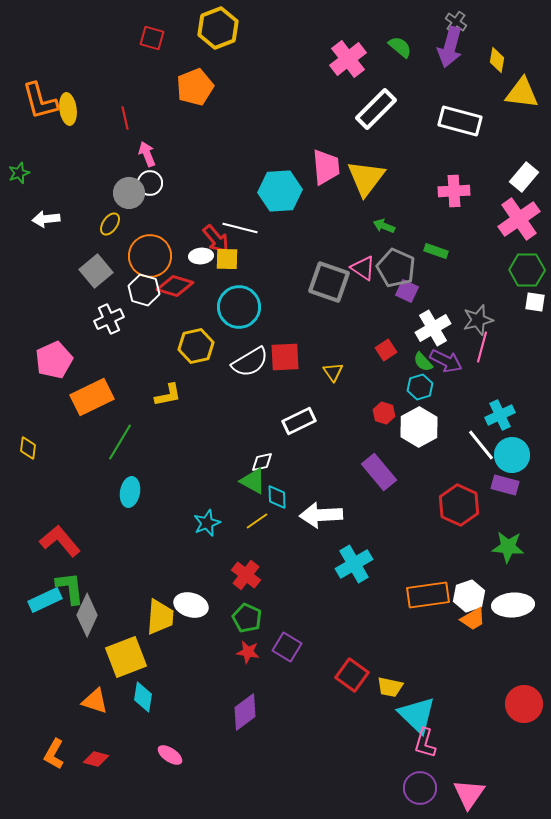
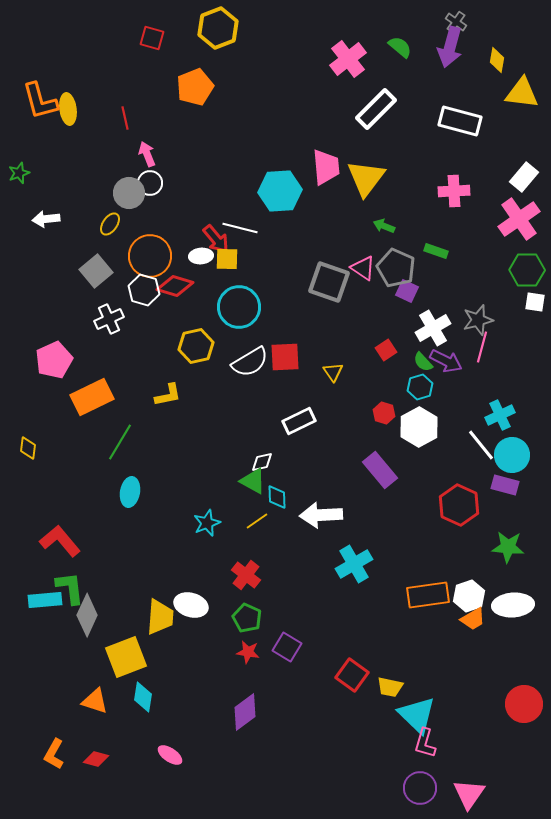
purple rectangle at (379, 472): moved 1 px right, 2 px up
cyan rectangle at (45, 600): rotated 20 degrees clockwise
